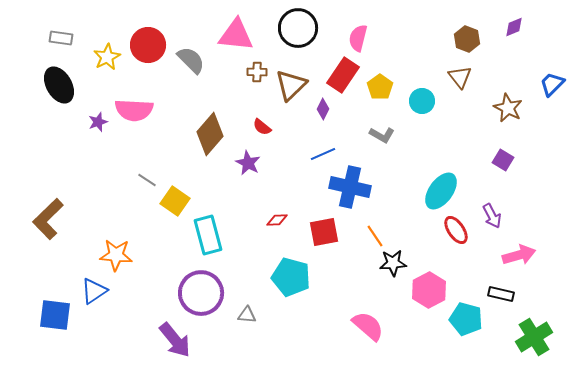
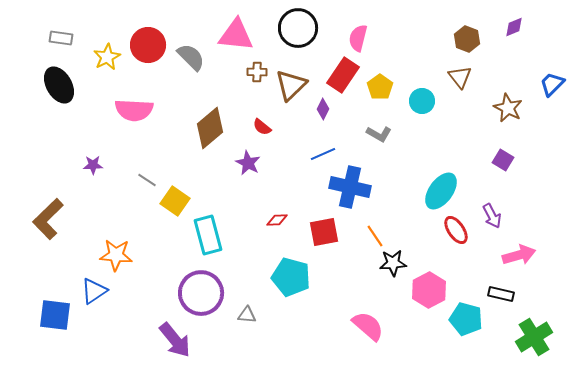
gray semicircle at (191, 60): moved 3 px up
purple star at (98, 122): moved 5 px left, 43 px down; rotated 18 degrees clockwise
brown diamond at (210, 134): moved 6 px up; rotated 9 degrees clockwise
gray L-shape at (382, 135): moved 3 px left, 1 px up
